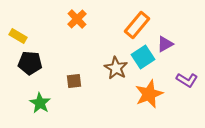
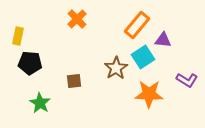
yellow rectangle: rotated 72 degrees clockwise
purple triangle: moved 2 px left, 4 px up; rotated 36 degrees clockwise
brown star: rotated 10 degrees clockwise
orange star: rotated 24 degrees clockwise
